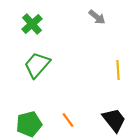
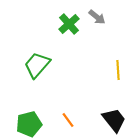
green cross: moved 37 px right
